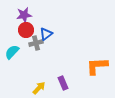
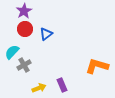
purple star: moved 4 px up; rotated 21 degrees counterclockwise
red circle: moved 1 px left, 1 px up
gray cross: moved 12 px left, 22 px down; rotated 16 degrees counterclockwise
orange L-shape: rotated 20 degrees clockwise
purple rectangle: moved 1 px left, 2 px down
yellow arrow: rotated 24 degrees clockwise
